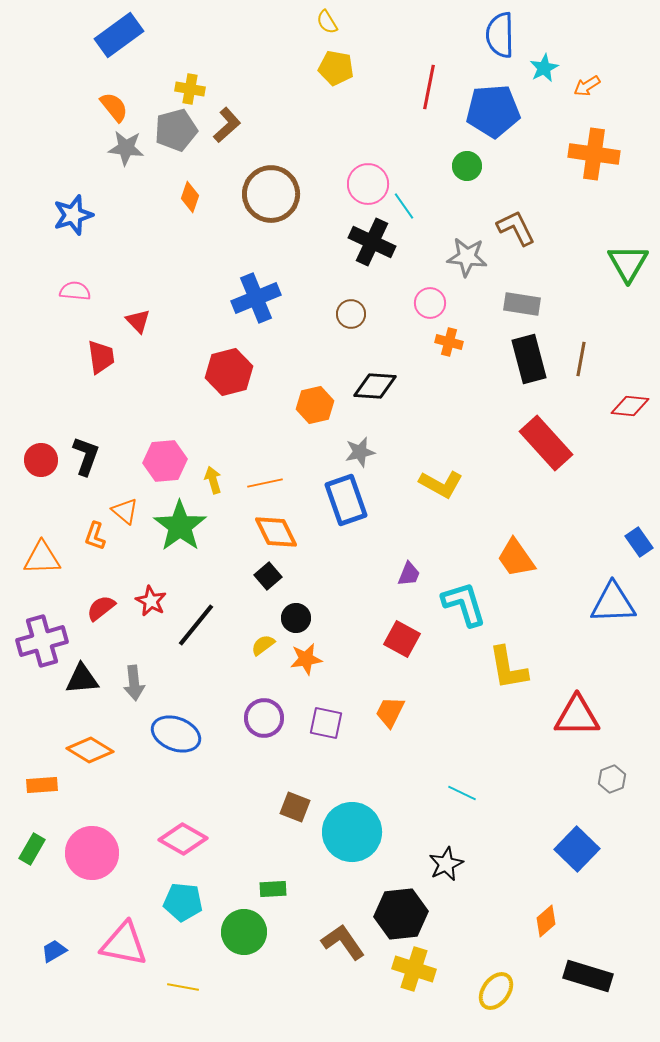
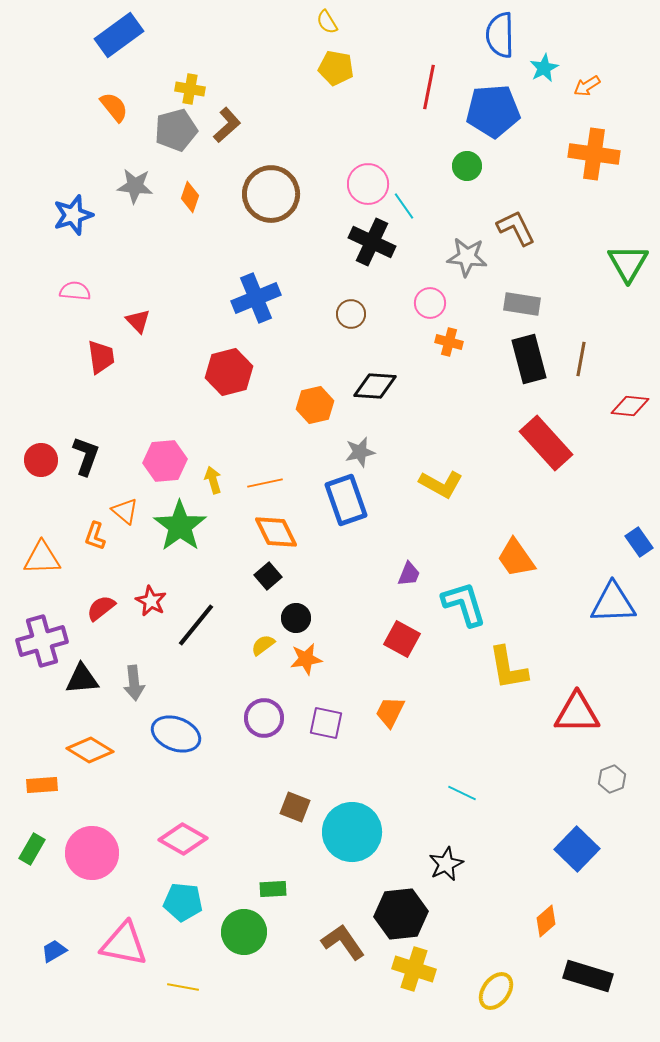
gray star at (126, 148): moved 9 px right, 38 px down
red triangle at (577, 716): moved 3 px up
